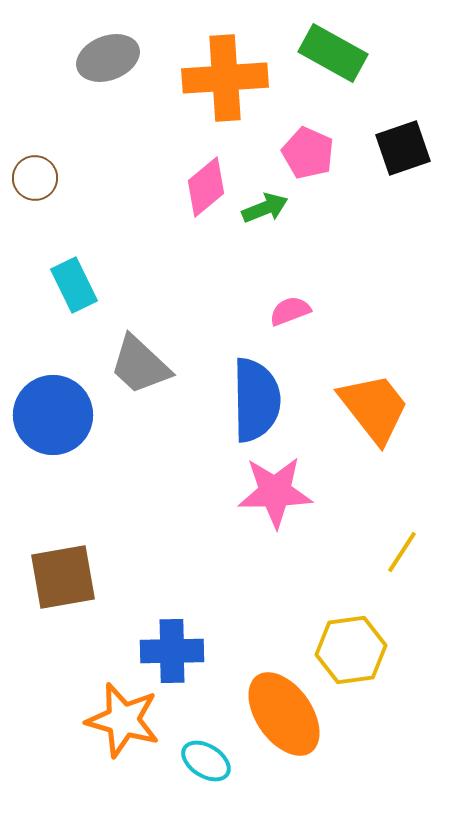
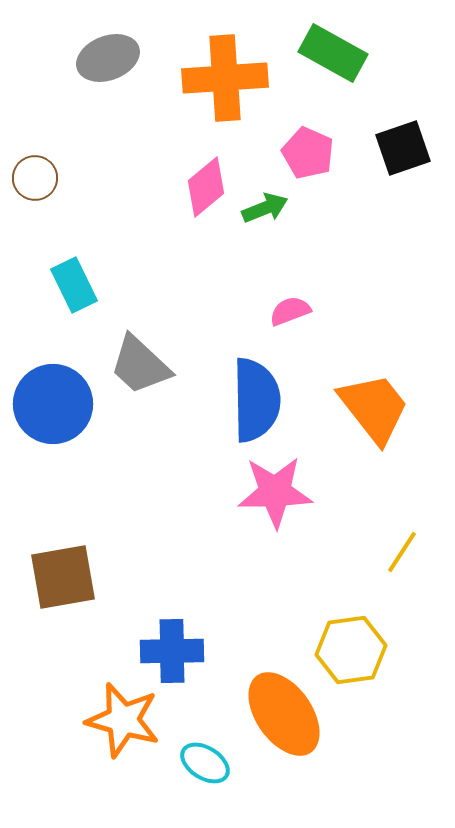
blue circle: moved 11 px up
cyan ellipse: moved 1 px left, 2 px down
